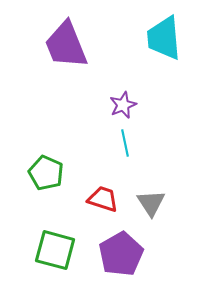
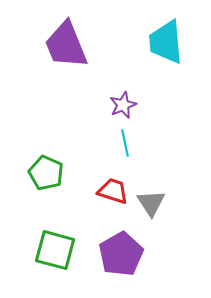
cyan trapezoid: moved 2 px right, 4 px down
red trapezoid: moved 10 px right, 8 px up
